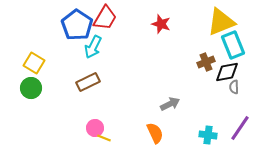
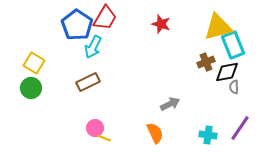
yellow triangle: moved 3 px left, 5 px down; rotated 8 degrees clockwise
